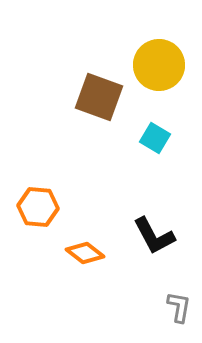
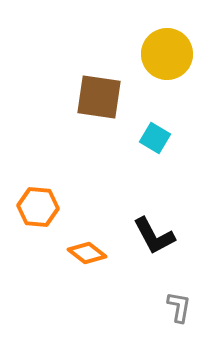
yellow circle: moved 8 px right, 11 px up
brown square: rotated 12 degrees counterclockwise
orange diamond: moved 2 px right
